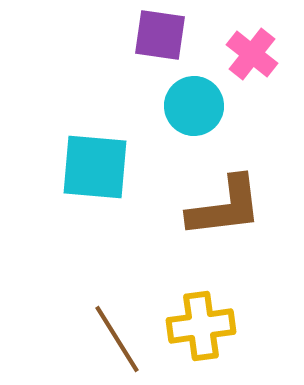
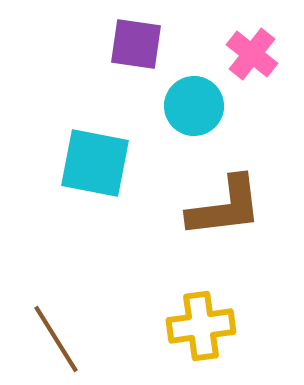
purple square: moved 24 px left, 9 px down
cyan square: moved 4 px up; rotated 6 degrees clockwise
brown line: moved 61 px left
